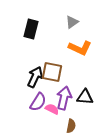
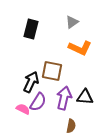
brown square: moved 1 px up
black arrow: moved 4 px left, 5 px down
pink semicircle: moved 29 px left
